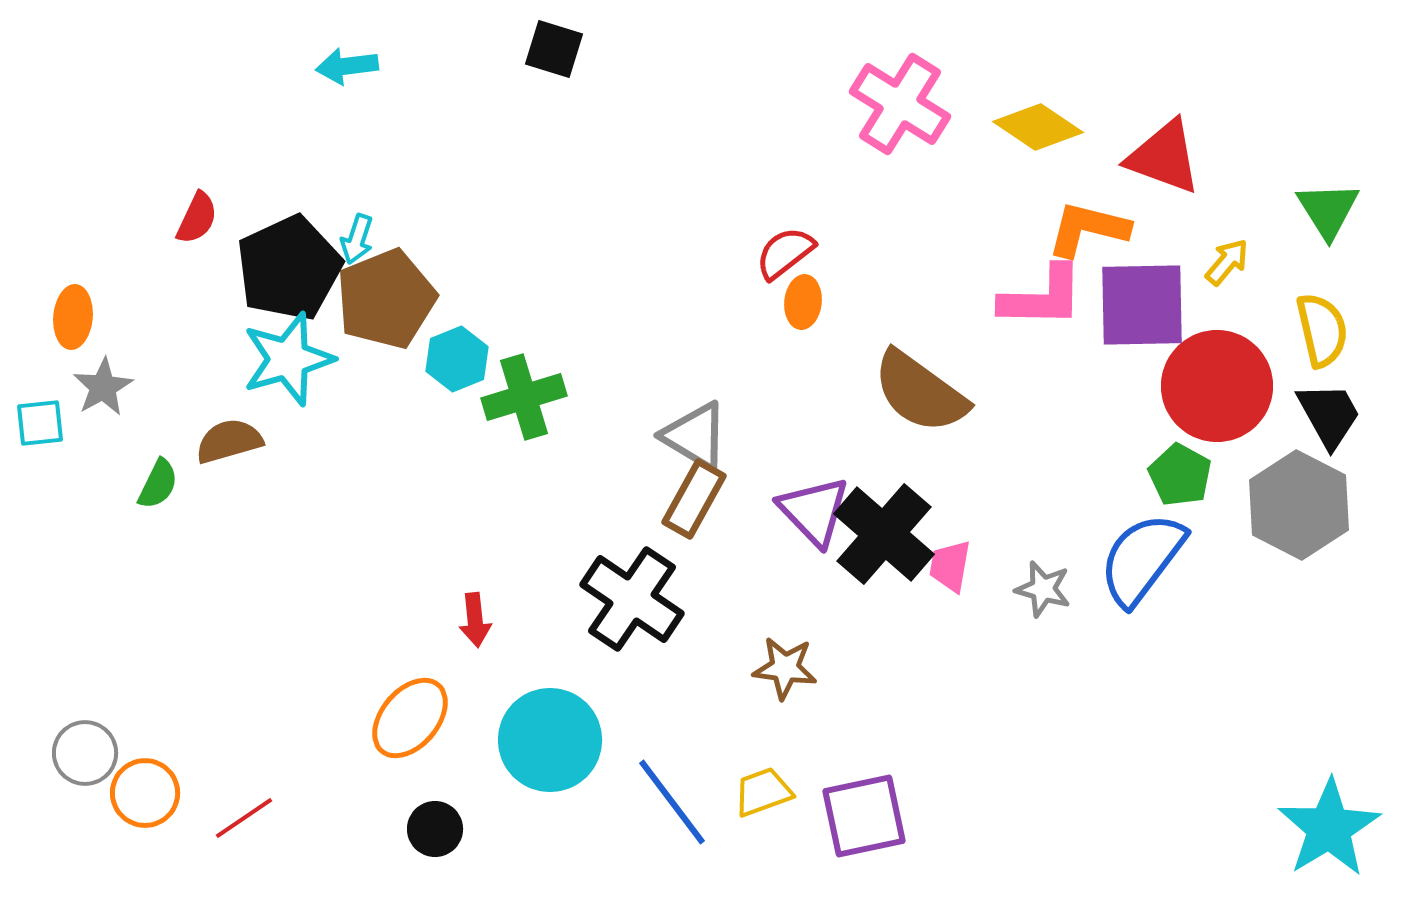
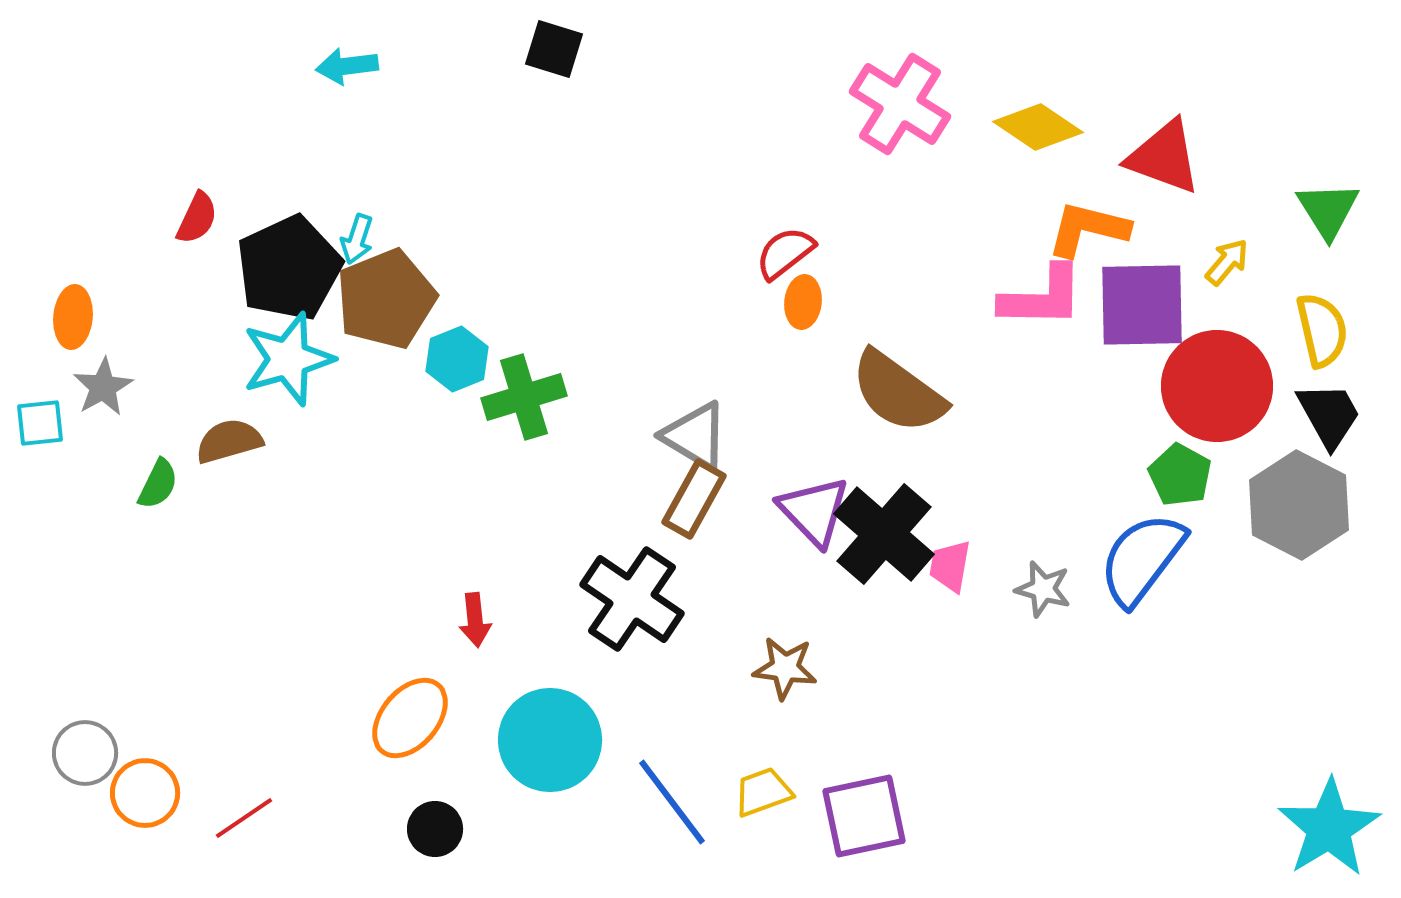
brown semicircle at (920, 392): moved 22 px left
